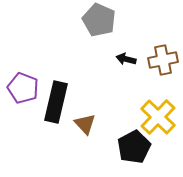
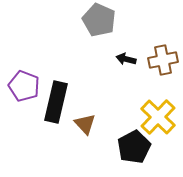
purple pentagon: moved 1 px right, 2 px up
